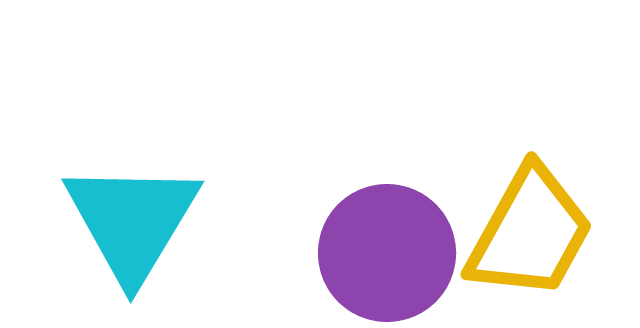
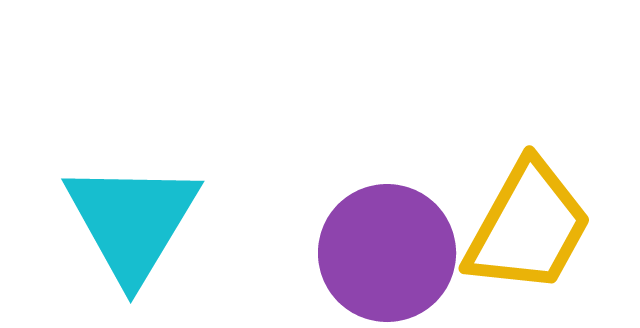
yellow trapezoid: moved 2 px left, 6 px up
